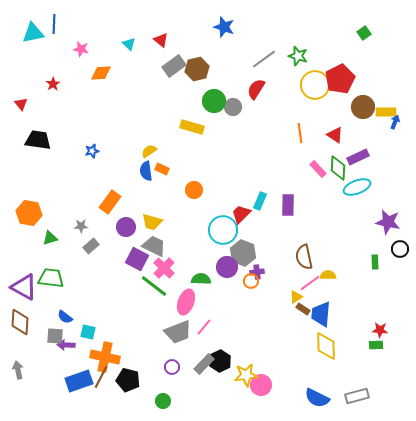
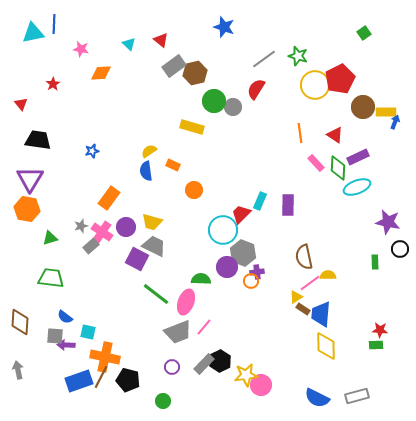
brown hexagon at (197, 69): moved 2 px left, 4 px down
orange rectangle at (162, 169): moved 11 px right, 4 px up
pink rectangle at (318, 169): moved 2 px left, 6 px up
orange rectangle at (110, 202): moved 1 px left, 4 px up
orange hexagon at (29, 213): moved 2 px left, 4 px up
gray star at (81, 226): rotated 16 degrees counterclockwise
pink cross at (164, 268): moved 62 px left, 36 px up; rotated 10 degrees counterclockwise
green line at (154, 286): moved 2 px right, 8 px down
purple triangle at (24, 287): moved 6 px right, 108 px up; rotated 32 degrees clockwise
